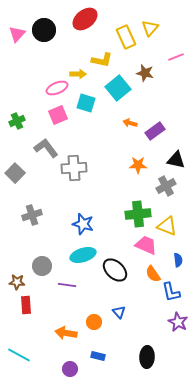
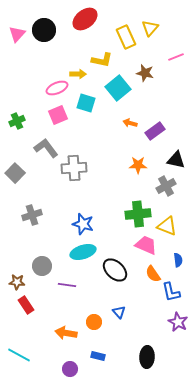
cyan ellipse at (83, 255): moved 3 px up
red rectangle at (26, 305): rotated 30 degrees counterclockwise
